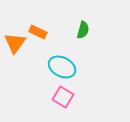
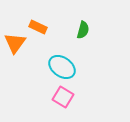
orange rectangle: moved 5 px up
cyan ellipse: rotated 8 degrees clockwise
